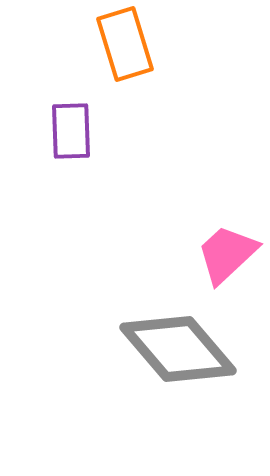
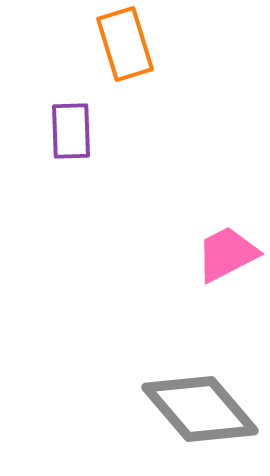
pink trapezoid: rotated 16 degrees clockwise
gray diamond: moved 22 px right, 60 px down
